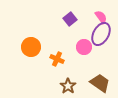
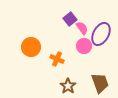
pink semicircle: moved 19 px left, 11 px down
pink circle: moved 1 px up
brown trapezoid: rotated 35 degrees clockwise
